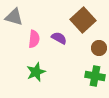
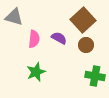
brown circle: moved 13 px left, 3 px up
